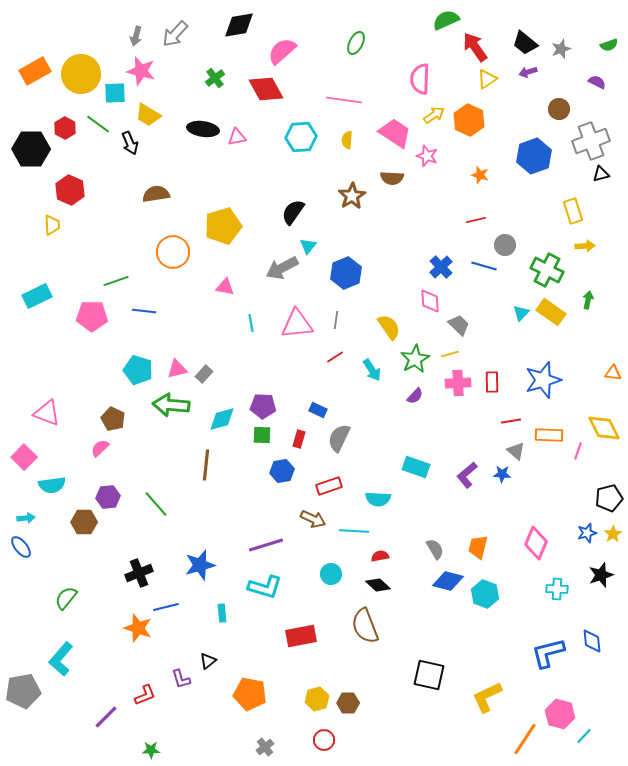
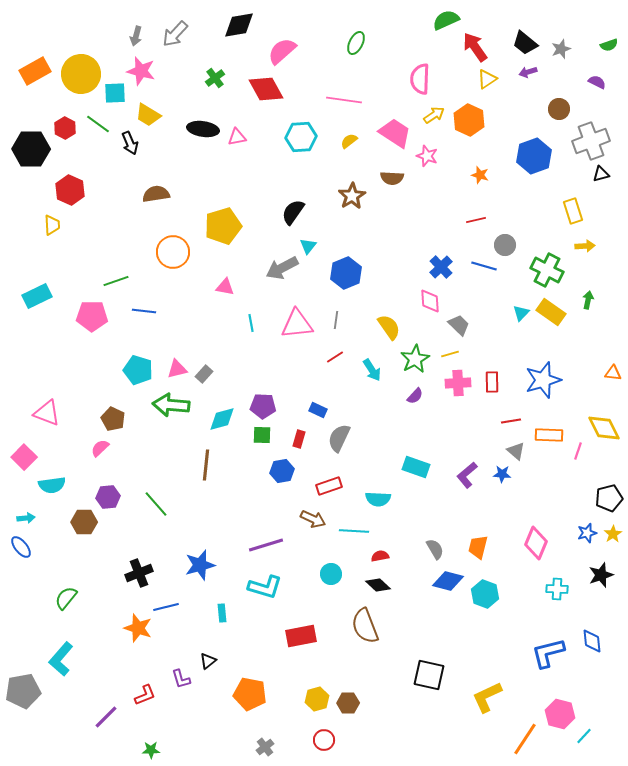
yellow semicircle at (347, 140): moved 2 px right, 1 px down; rotated 48 degrees clockwise
